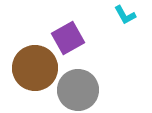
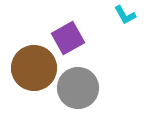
brown circle: moved 1 px left
gray circle: moved 2 px up
